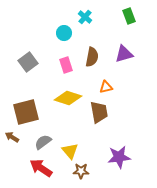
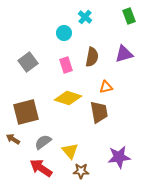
brown arrow: moved 1 px right, 2 px down
